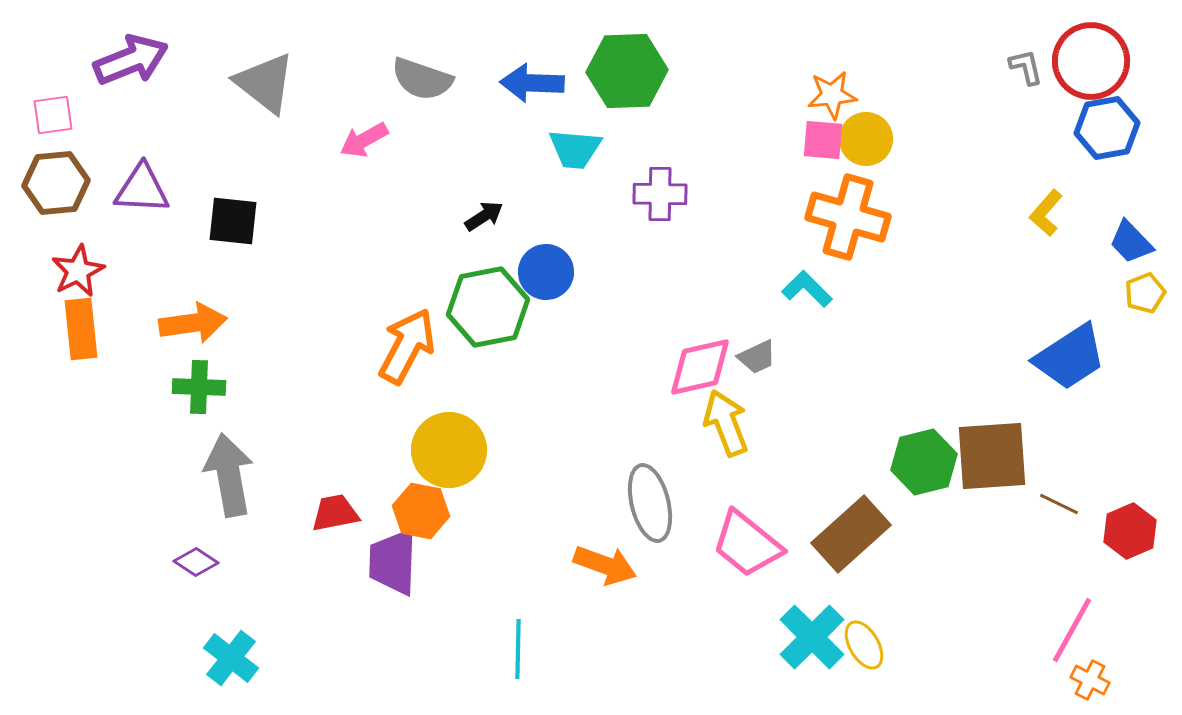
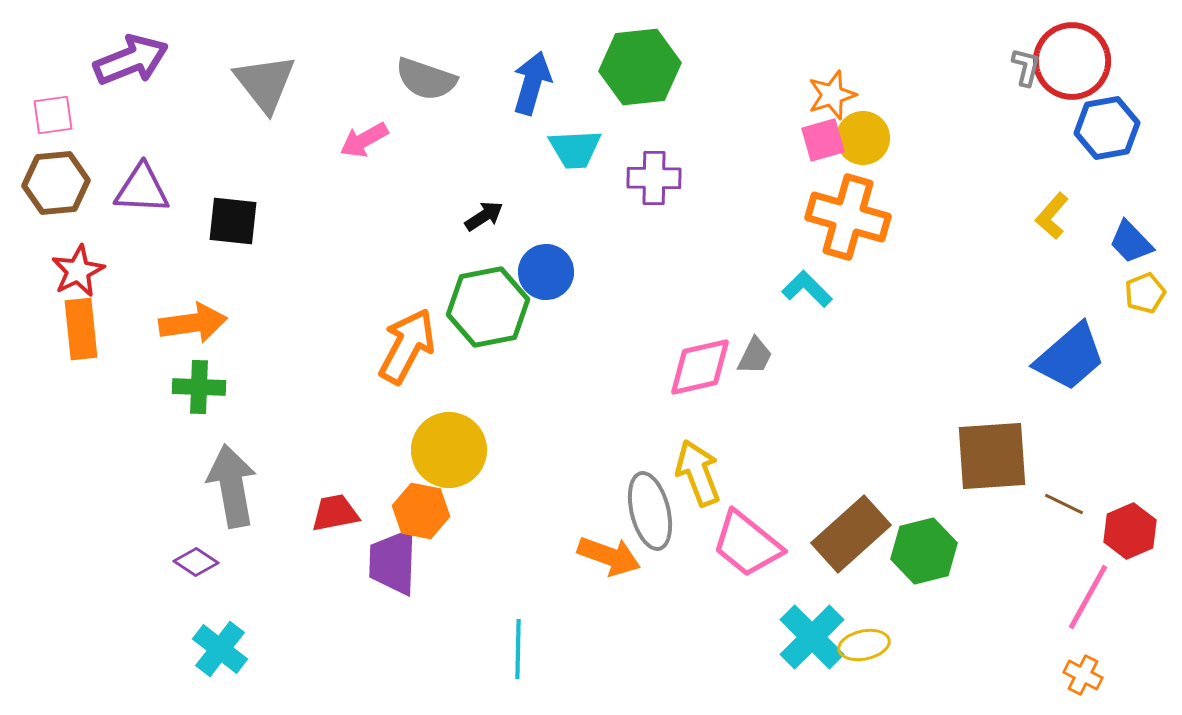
red circle at (1091, 61): moved 19 px left
gray L-shape at (1026, 67): rotated 27 degrees clockwise
green hexagon at (627, 71): moved 13 px right, 4 px up; rotated 4 degrees counterclockwise
gray semicircle at (422, 79): moved 4 px right
gray triangle at (265, 83): rotated 14 degrees clockwise
blue arrow at (532, 83): rotated 104 degrees clockwise
orange star at (832, 95): rotated 12 degrees counterclockwise
yellow circle at (866, 139): moved 3 px left, 1 px up
pink square at (823, 140): rotated 21 degrees counterclockwise
cyan trapezoid at (575, 149): rotated 8 degrees counterclockwise
purple cross at (660, 194): moved 6 px left, 16 px up
yellow L-shape at (1046, 213): moved 6 px right, 3 px down
gray trapezoid at (757, 357): moved 2 px left, 1 px up; rotated 39 degrees counterclockwise
blue trapezoid at (1070, 357): rotated 8 degrees counterclockwise
yellow arrow at (726, 423): moved 28 px left, 50 px down
green hexagon at (924, 462): moved 89 px down
gray arrow at (229, 475): moved 3 px right, 11 px down
gray ellipse at (650, 503): moved 8 px down
brown line at (1059, 504): moved 5 px right
orange arrow at (605, 565): moved 4 px right, 9 px up
pink line at (1072, 630): moved 16 px right, 33 px up
yellow ellipse at (864, 645): rotated 72 degrees counterclockwise
cyan cross at (231, 658): moved 11 px left, 9 px up
orange cross at (1090, 680): moved 7 px left, 5 px up
